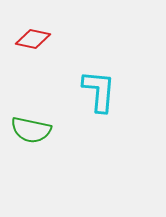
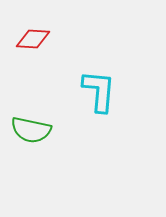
red diamond: rotated 8 degrees counterclockwise
